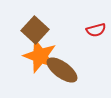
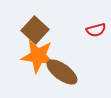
orange star: moved 2 px left; rotated 12 degrees counterclockwise
brown ellipse: moved 2 px down
